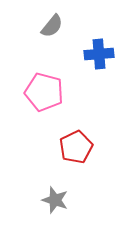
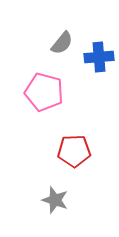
gray semicircle: moved 10 px right, 17 px down
blue cross: moved 3 px down
red pentagon: moved 2 px left, 4 px down; rotated 24 degrees clockwise
